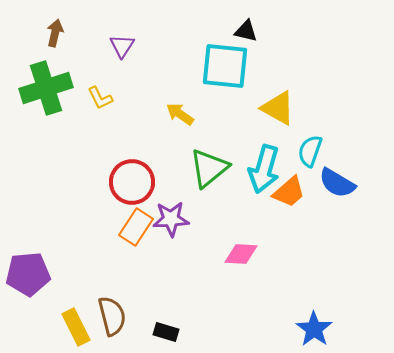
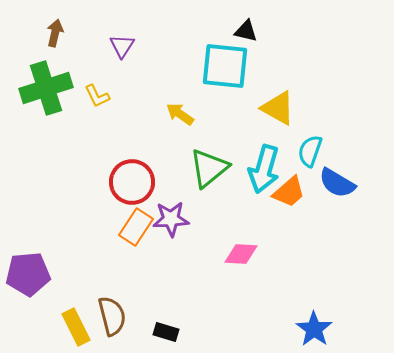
yellow L-shape: moved 3 px left, 2 px up
